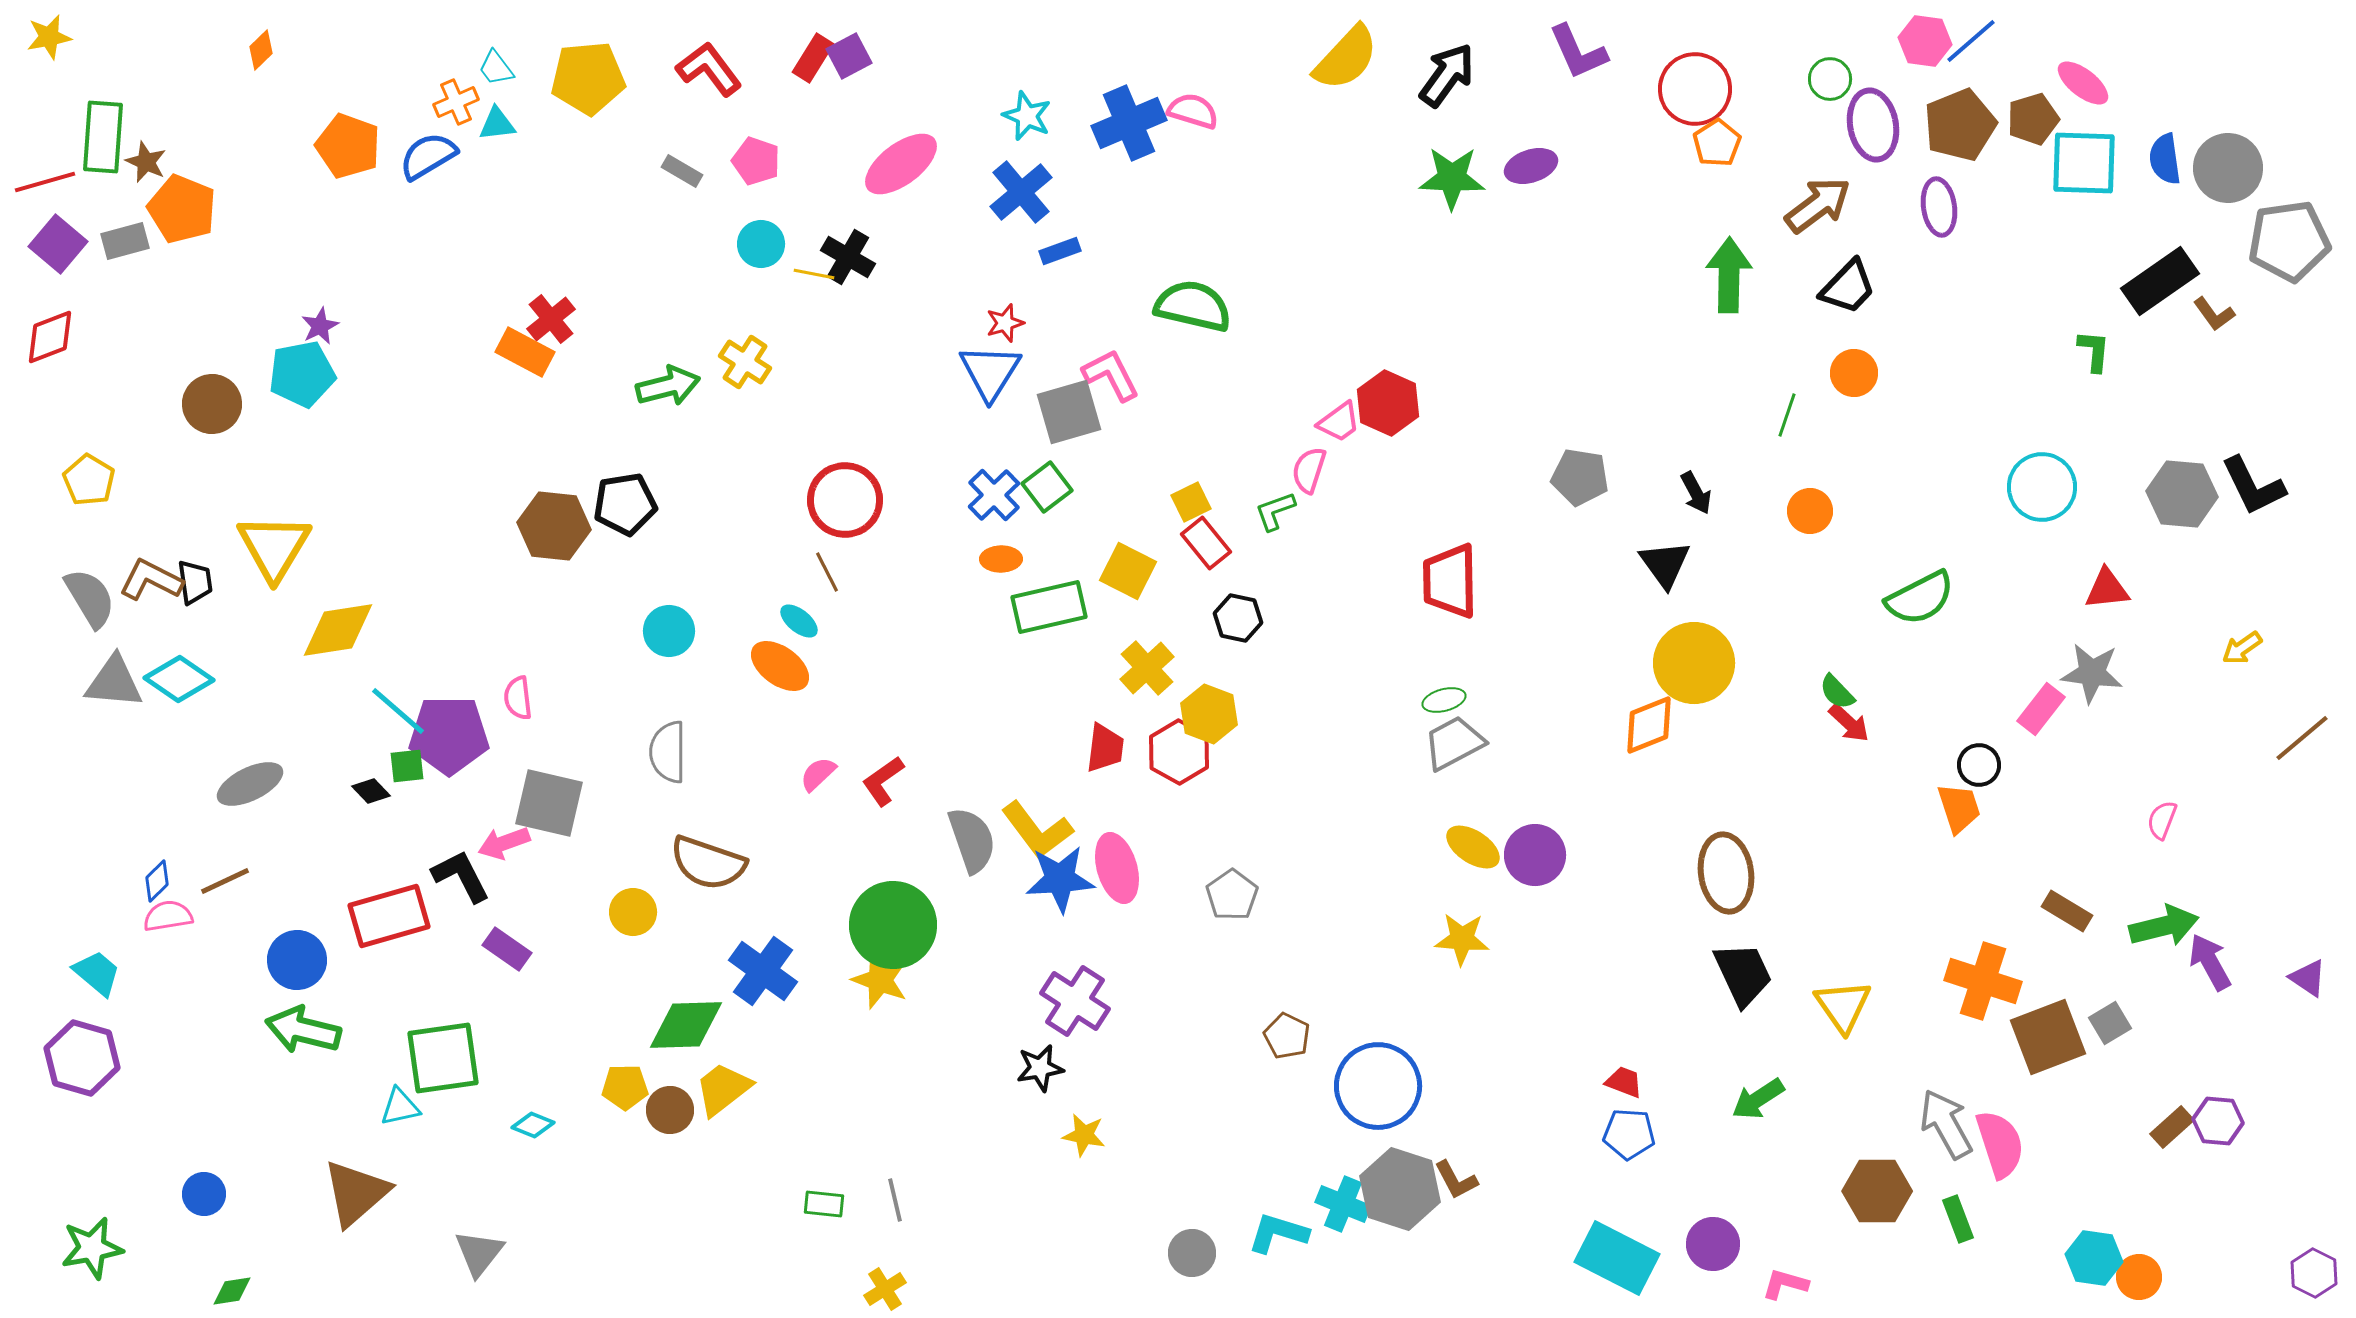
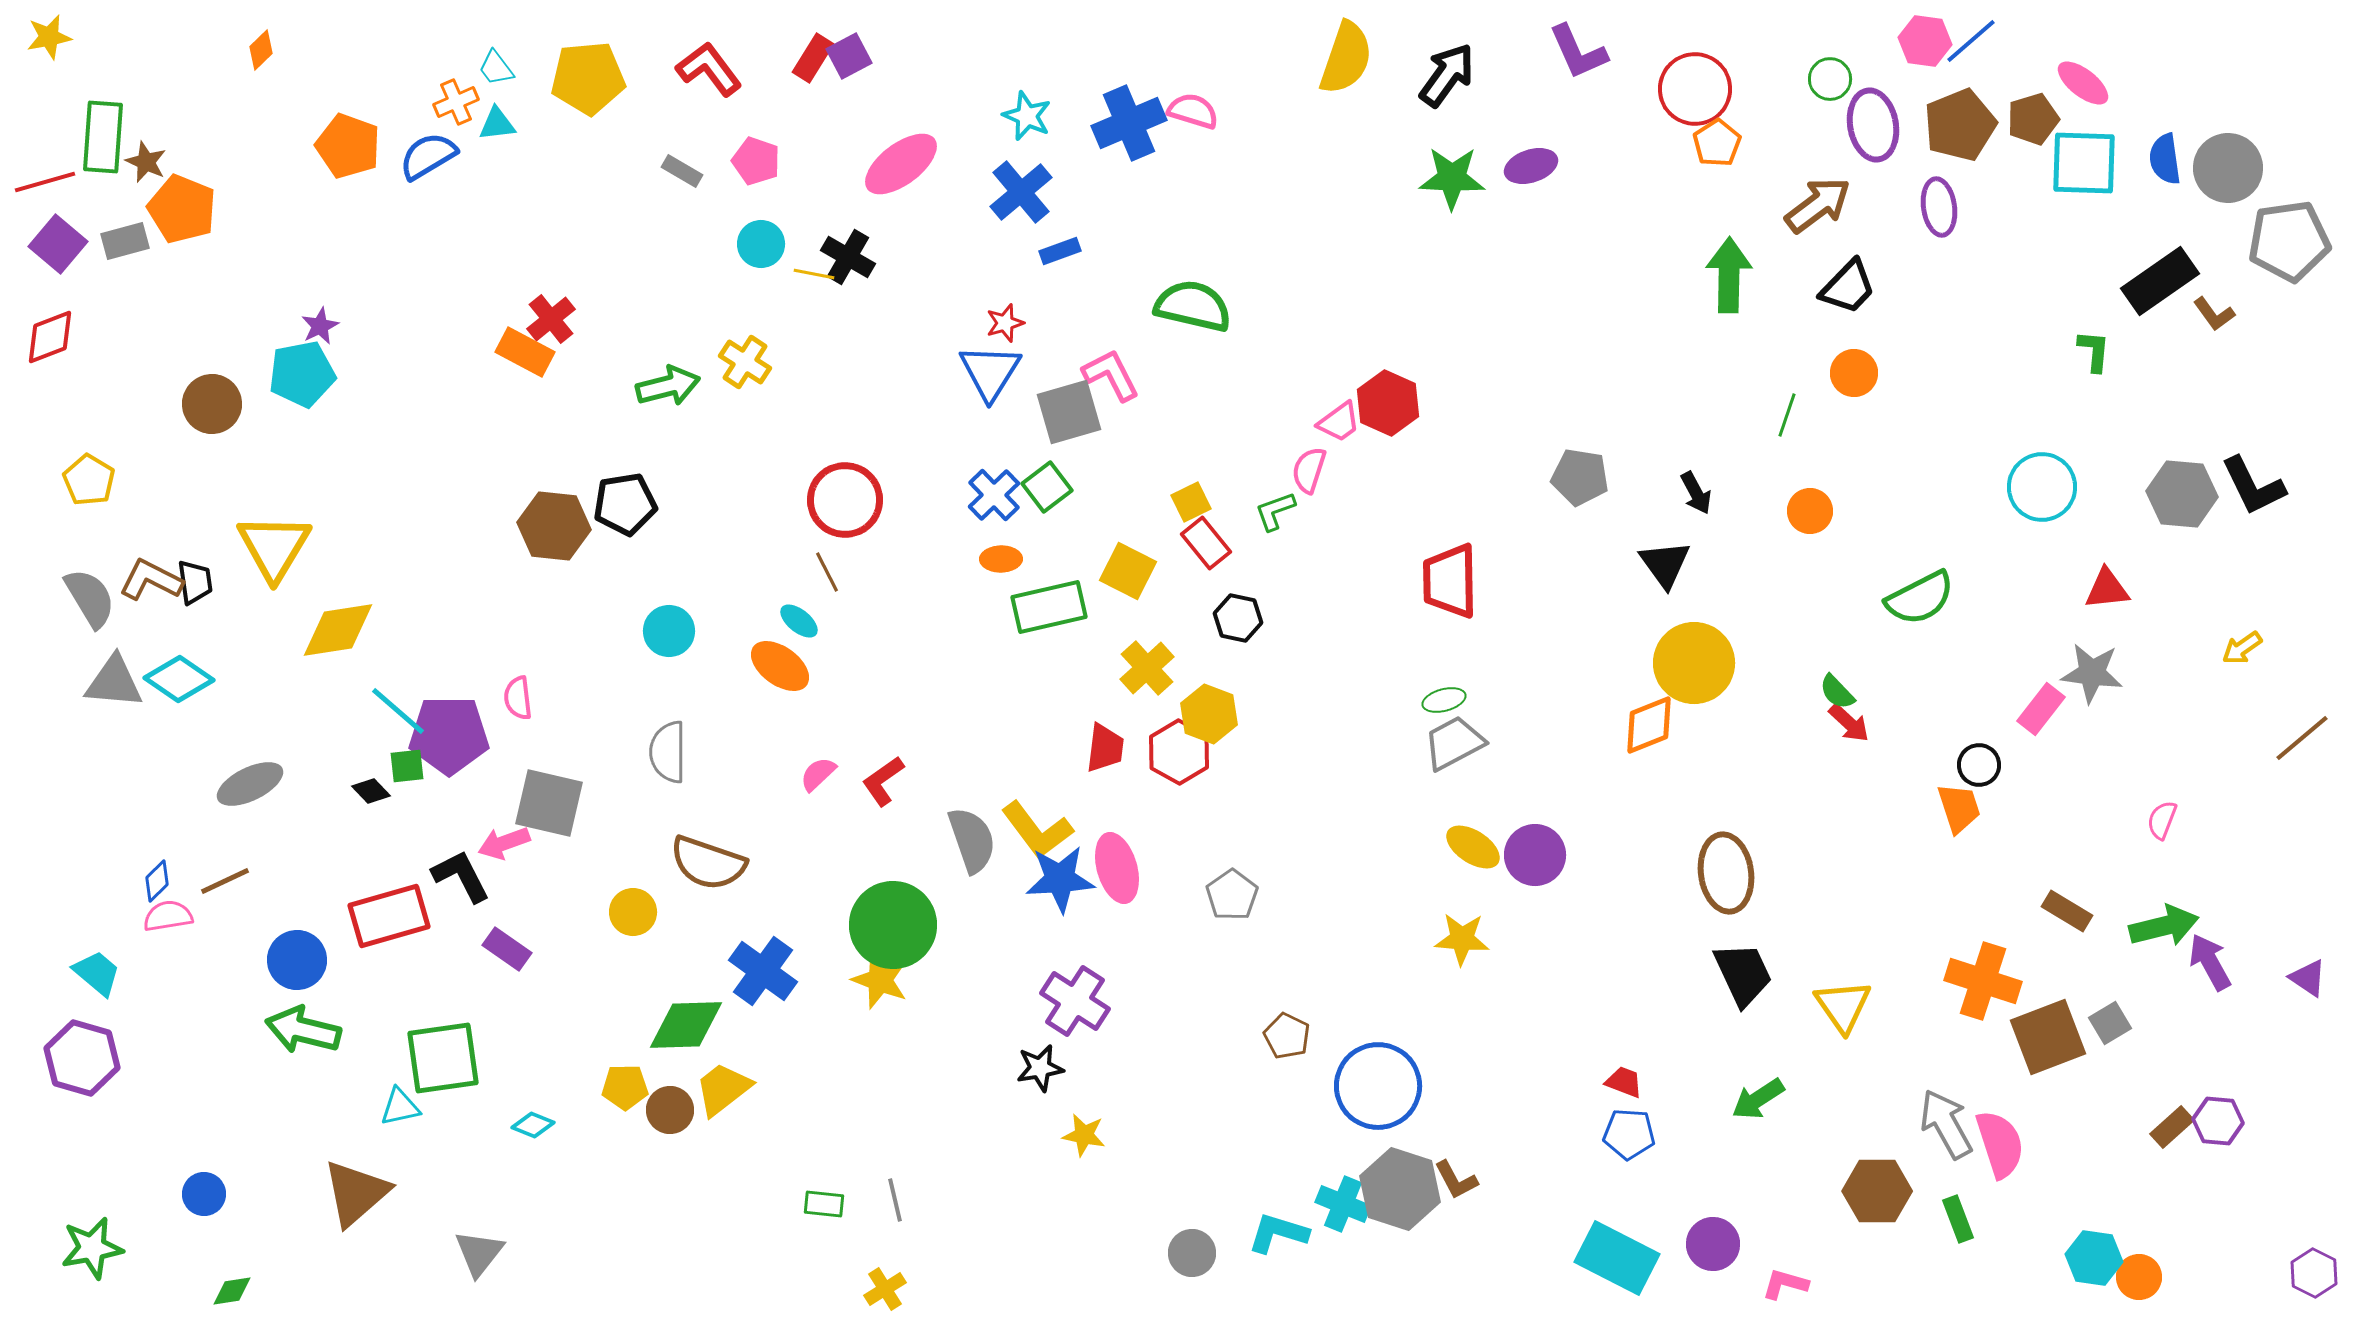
yellow semicircle at (1346, 58): rotated 24 degrees counterclockwise
